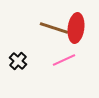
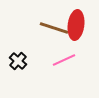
red ellipse: moved 3 px up
